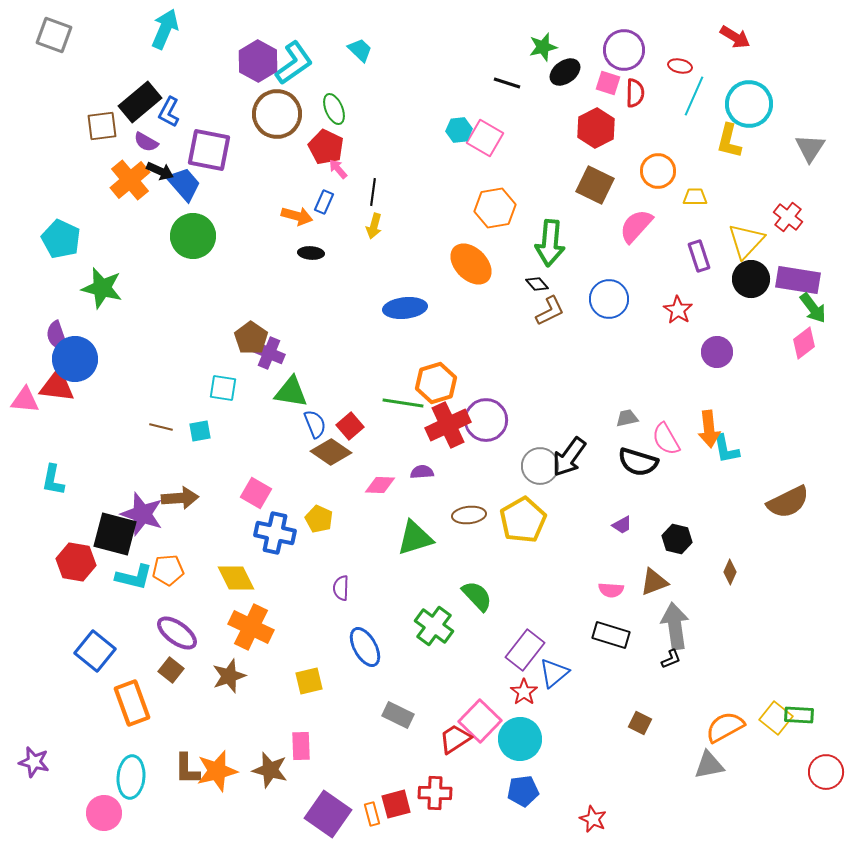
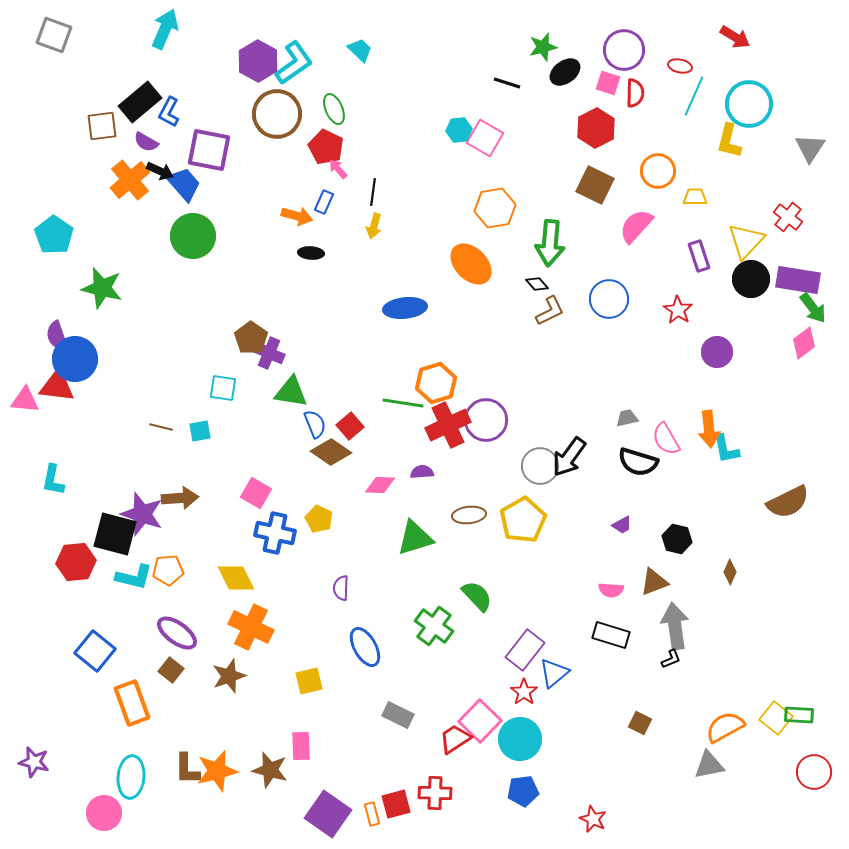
cyan pentagon at (61, 239): moved 7 px left, 4 px up; rotated 9 degrees clockwise
red hexagon at (76, 562): rotated 15 degrees counterclockwise
red circle at (826, 772): moved 12 px left
